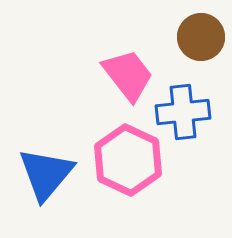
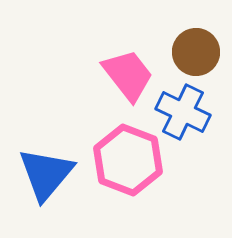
brown circle: moved 5 px left, 15 px down
blue cross: rotated 32 degrees clockwise
pink hexagon: rotated 4 degrees counterclockwise
